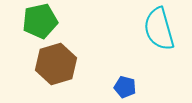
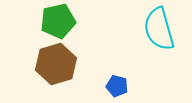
green pentagon: moved 18 px right
blue pentagon: moved 8 px left, 1 px up
